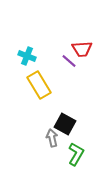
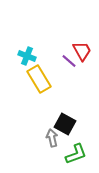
red trapezoid: moved 2 px down; rotated 115 degrees counterclockwise
yellow rectangle: moved 6 px up
green L-shape: rotated 40 degrees clockwise
